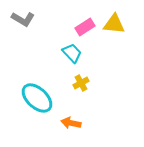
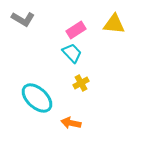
pink rectangle: moved 9 px left, 3 px down
